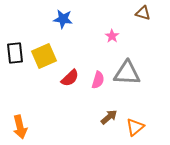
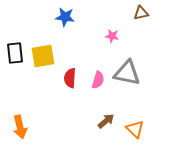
brown triangle: moved 2 px left; rotated 28 degrees counterclockwise
blue star: moved 2 px right, 2 px up
pink star: rotated 24 degrees counterclockwise
yellow square: moved 1 px left; rotated 15 degrees clockwise
gray triangle: rotated 8 degrees clockwise
red semicircle: rotated 138 degrees clockwise
brown arrow: moved 3 px left, 4 px down
orange triangle: moved 2 px down; rotated 36 degrees counterclockwise
